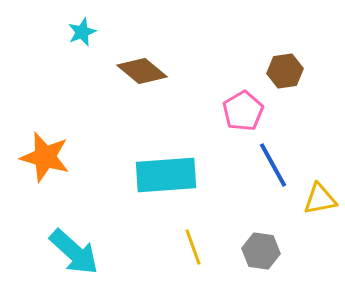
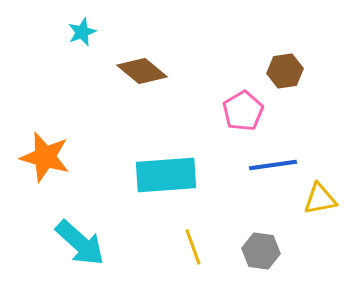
blue line: rotated 69 degrees counterclockwise
cyan arrow: moved 6 px right, 9 px up
